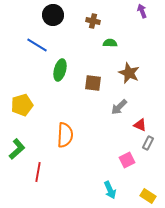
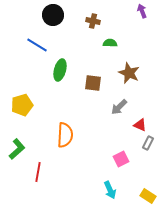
pink square: moved 6 px left, 1 px up
